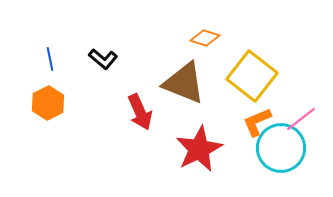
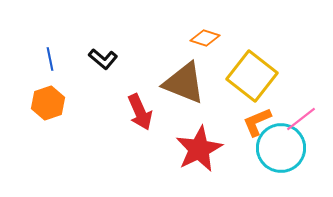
orange hexagon: rotated 8 degrees clockwise
